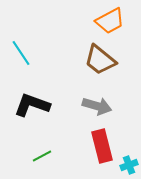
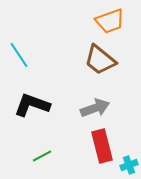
orange trapezoid: rotated 8 degrees clockwise
cyan line: moved 2 px left, 2 px down
gray arrow: moved 2 px left, 2 px down; rotated 36 degrees counterclockwise
